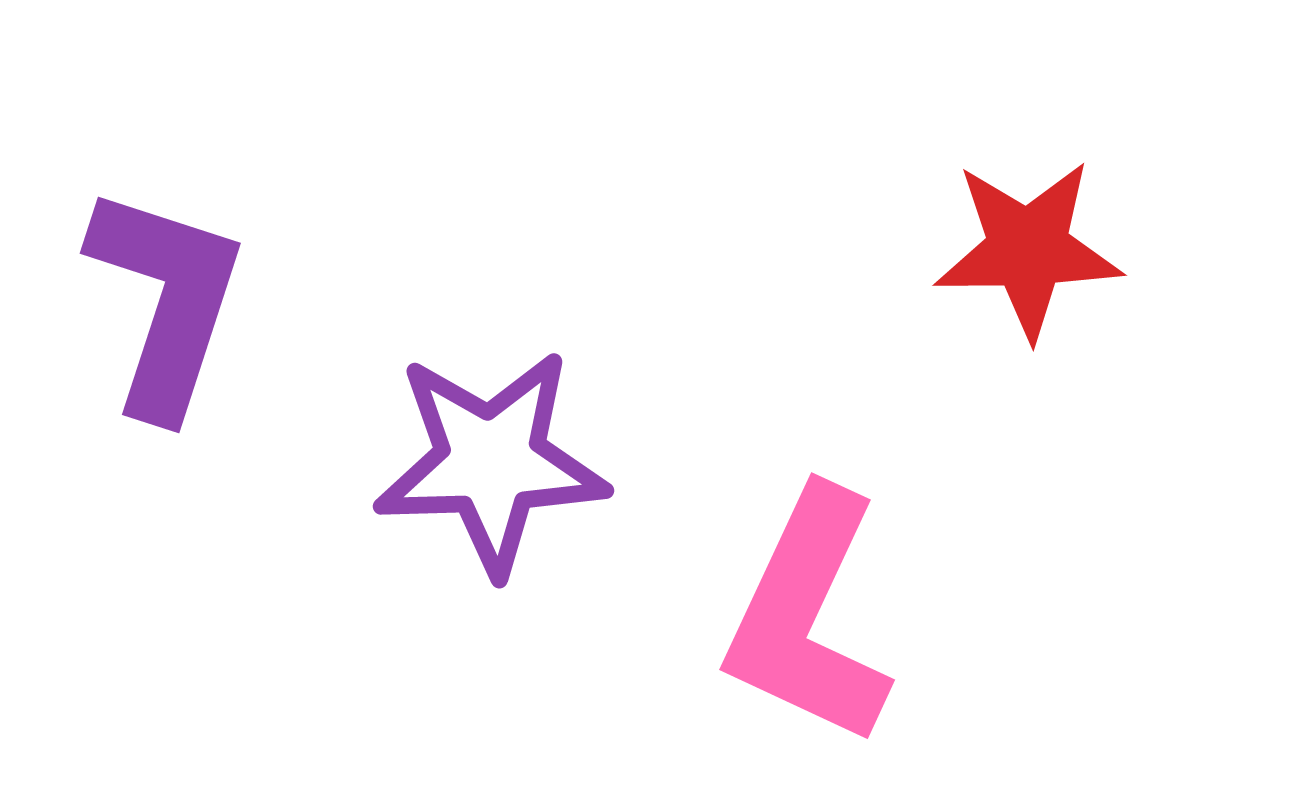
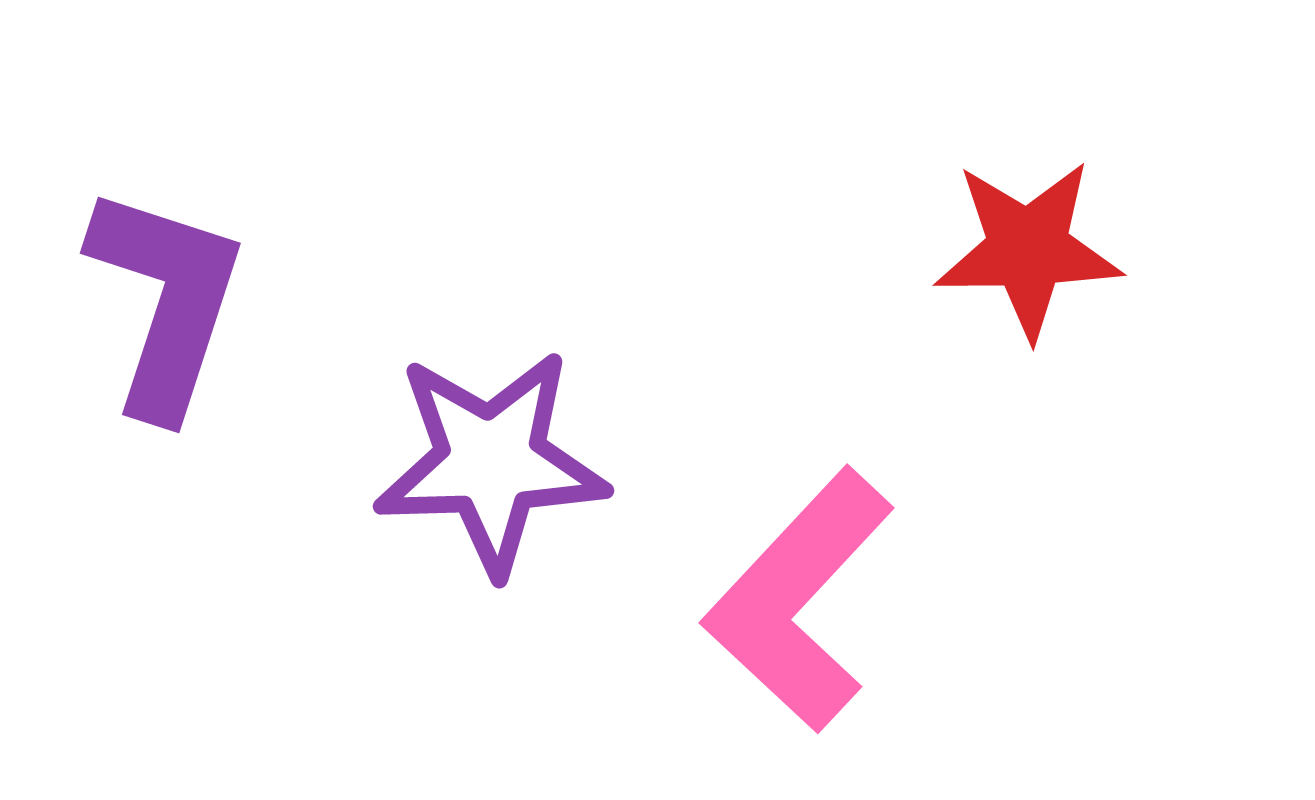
pink L-shape: moved 9 px left, 17 px up; rotated 18 degrees clockwise
